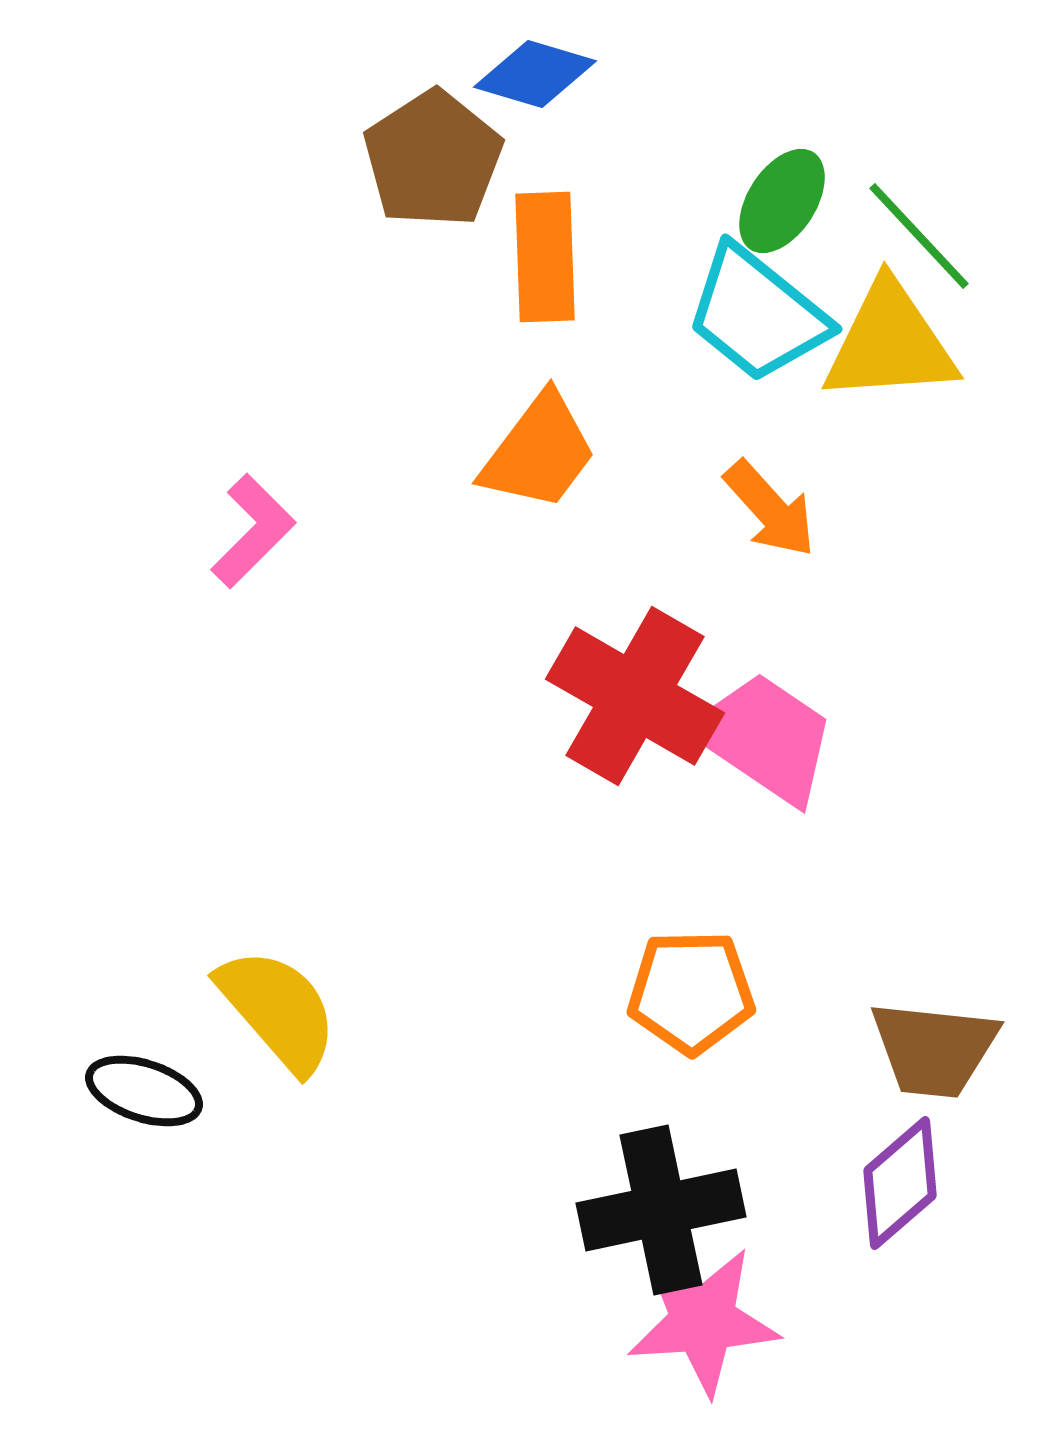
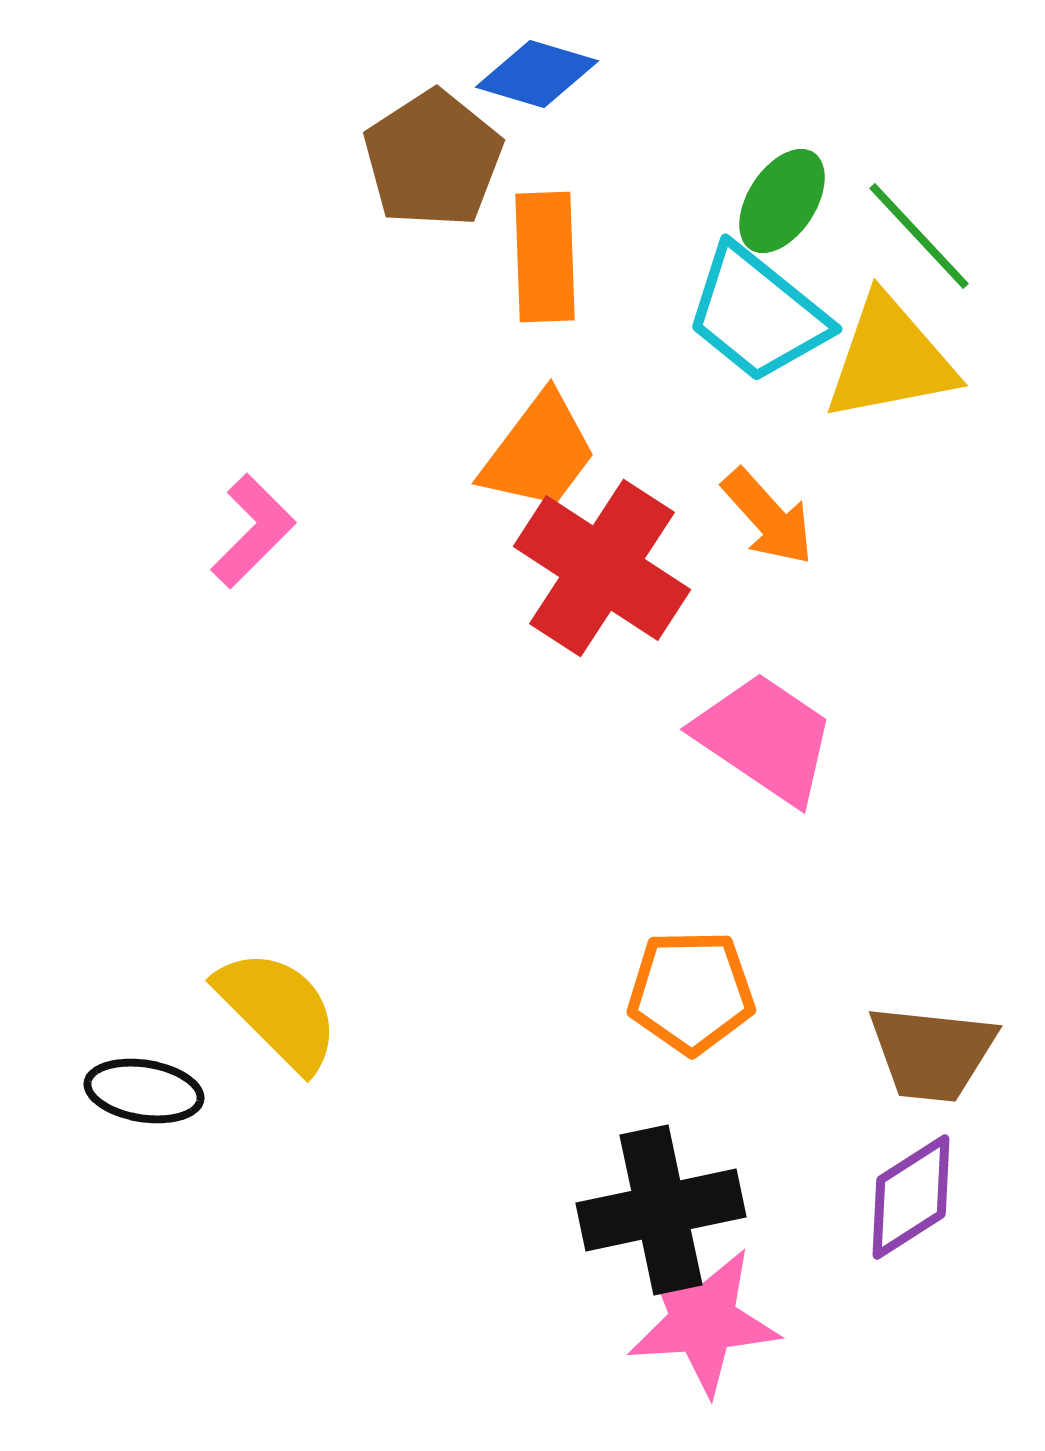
blue diamond: moved 2 px right
yellow triangle: moved 16 px down; rotated 7 degrees counterclockwise
orange arrow: moved 2 px left, 8 px down
red cross: moved 33 px left, 128 px up; rotated 3 degrees clockwise
yellow semicircle: rotated 4 degrees counterclockwise
brown trapezoid: moved 2 px left, 4 px down
black ellipse: rotated 9 degrees counterclockwise
purple diamond: moved 11 px right, 14 px down; rotated 8 degrees clockwise
